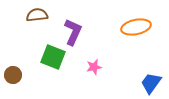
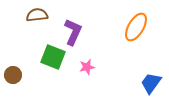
orange ellipse: rotated 48 degrees counterclockwise
pink star: moved 7 px left
